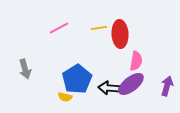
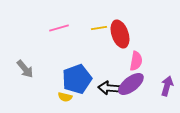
pink line: rotated 12 degrees clockwise
red ellipse: rotated 16 degrees counterclockwise
gray arrow: rotated 24 degrees counterclockwise
blue pentagon: rotated 12 degrees clockwise
